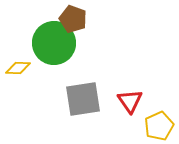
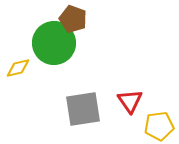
yellow diamond: rotated 15 degrees counterclockwise
gray square: moved 10 px down
yellow pentagon: rotated 16 degrees clockwise
